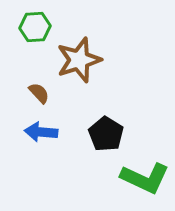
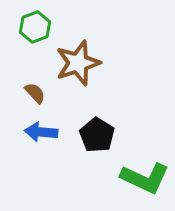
green hexagon: rotated 16 degrees counterclockwise
brown star: moved 1 px left, 3 px down
brown semicircle: moved 4 px left
black pentagon: moved 9 px left, 1 px down
